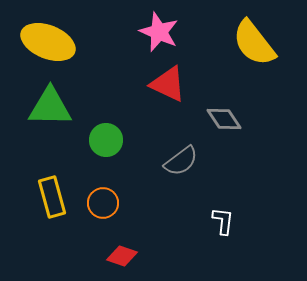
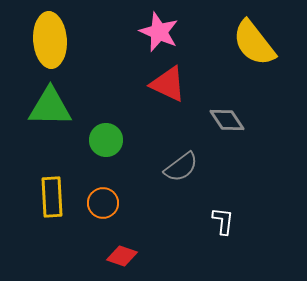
yellow ellipse: moved 2 px right, 2 px up; rotated 64 degrees clockwise
gray diamond: moved 3 px right, 1 px down
gray semicircle: moved 6 px down
yellow rectangle: rotated 12 degrees clockwise
